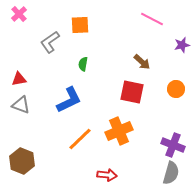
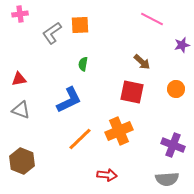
pink cross: moved 1 px right; rotated 35 degrees clockwise
gray L-shape: moved 2 px right, 9 px up
gray triangle: moved 5 px down
gray semicircle: moved 4 px left, 6 px down; rotated 70 degrees clockwise
